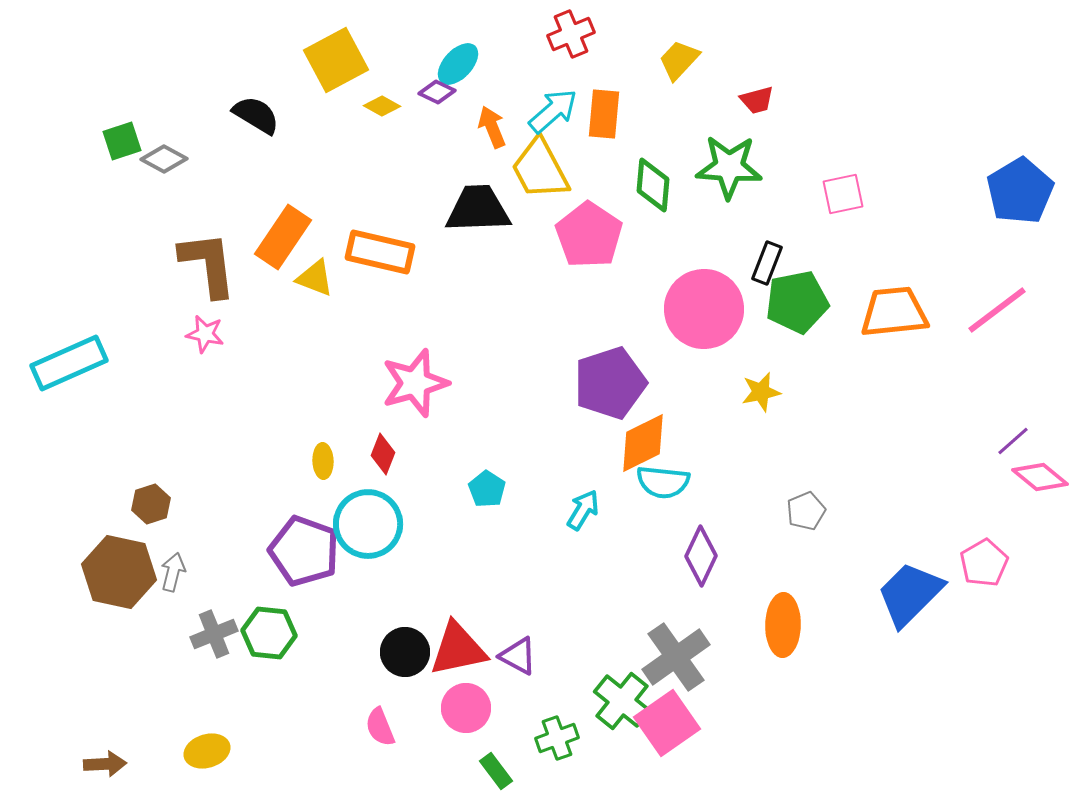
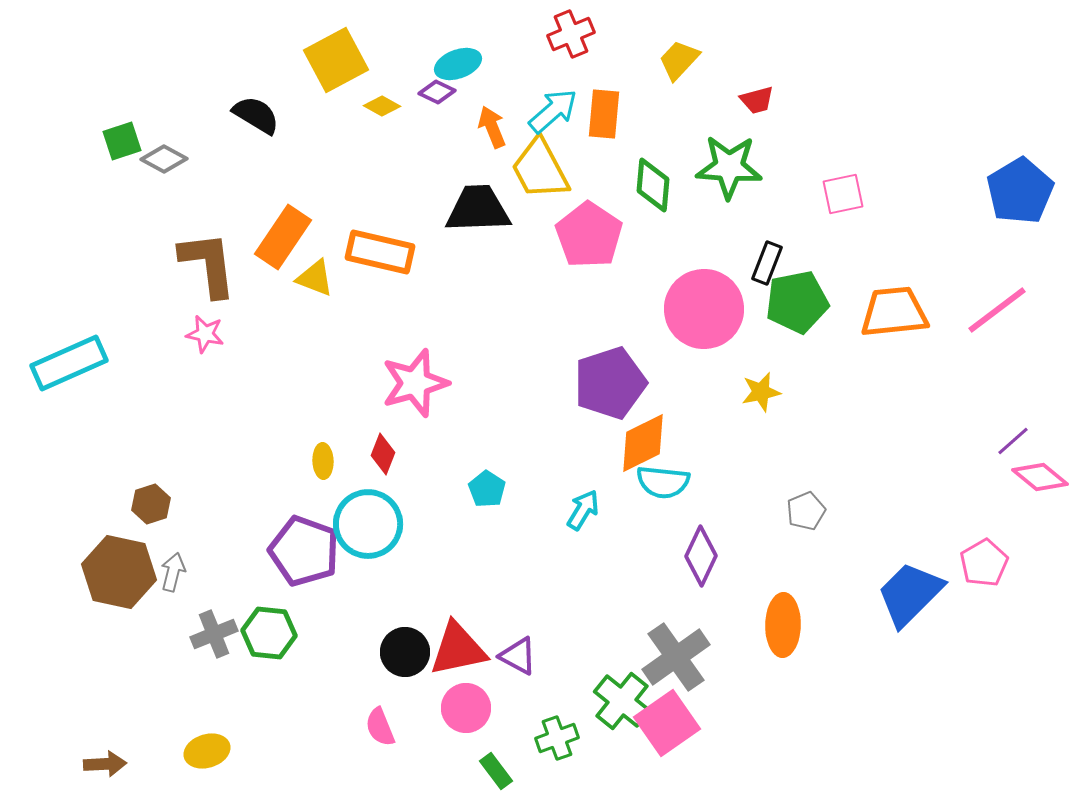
cyan ellipse at (458, 64): rotated 27 degrees clockwise
